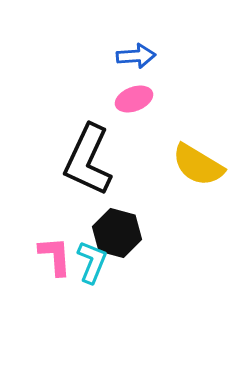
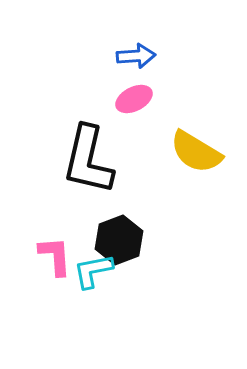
pink ellipse: rotated 6 degrees counterclockwise
black L-shape: rotated 12 degrees counterclockwise
yellow semicircle: moved 2 px left, 13 px up
black hexagon: moved 2 px right, 7 px down; rotated 24 degrees clockwise
cyan L-shape: moved 1 px right, 9 px down; rotated 123 degrees counterclockwise
